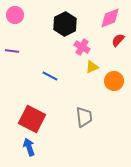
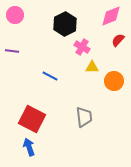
pink diamond: moved 1 px right, 2 px up
yellow triangle: rotated 24 degrees clockwise
